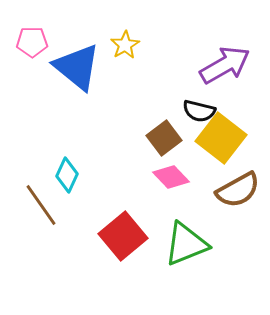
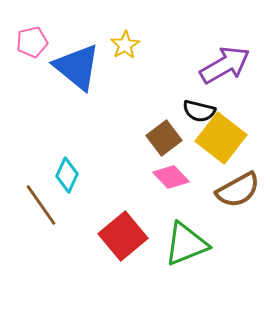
pink pentagon: rotated 12 degrees counterclockwise
